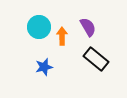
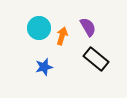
cyan circle: moved 1 px down
orange arrow: rotated 18 degrees clockwise
